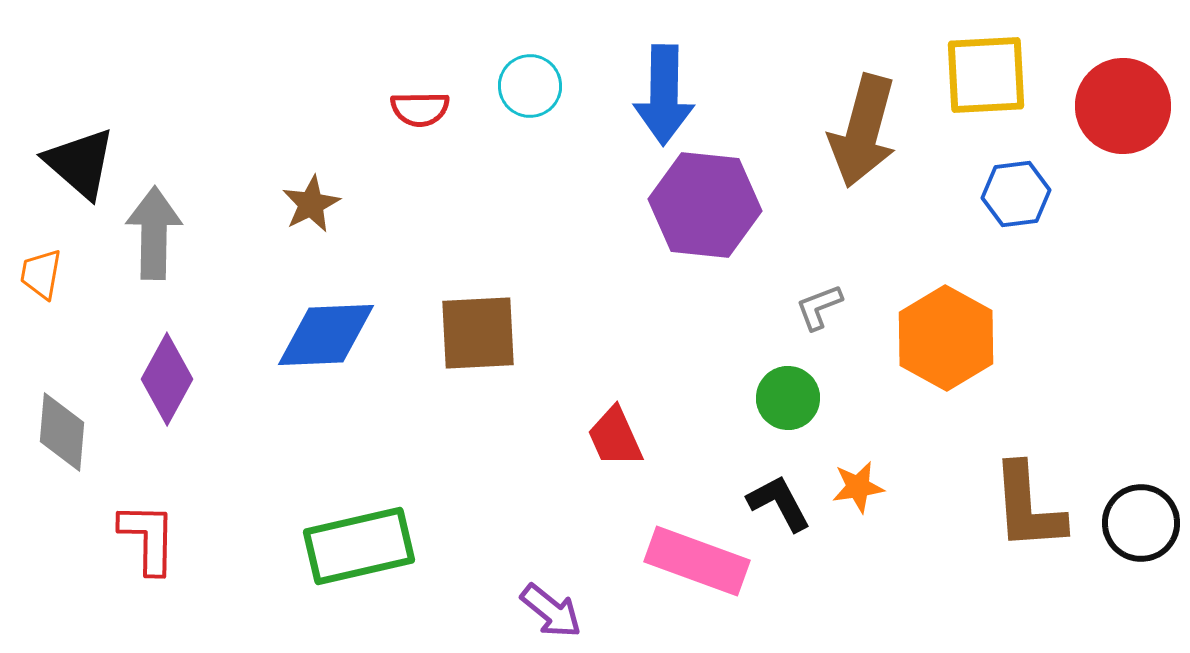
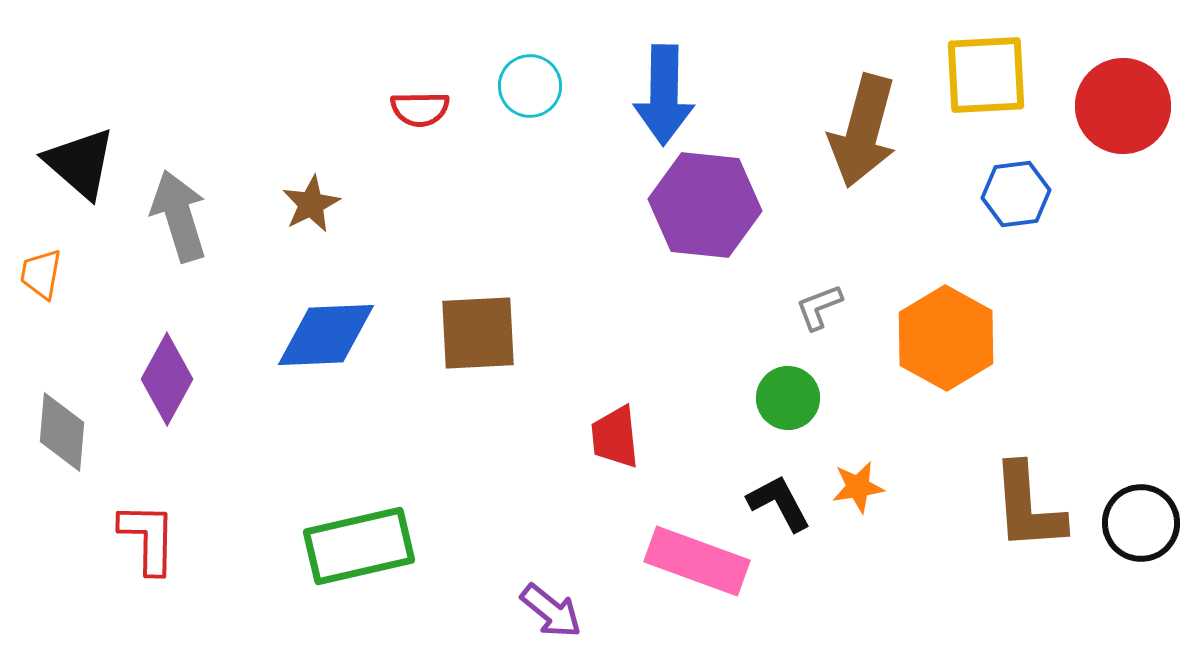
gray arrow: moved 25 px right, 17 px up; rotated 18 degrees counterclockwise
red trapezoid: rotated 18 degrees clockwise
